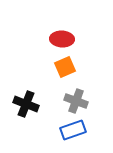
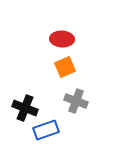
black cross: moved 1 px left, 4 px down
blue rectangle: moved 27 px left
